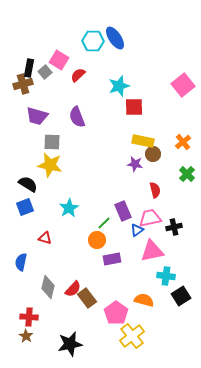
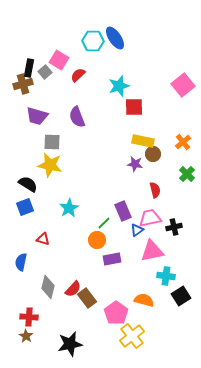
red triangle at (45, 238): moved 2 px left, 1 px down
